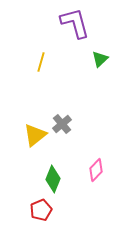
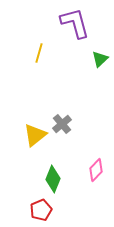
yellow line: moved 2 px left, 9 px up
